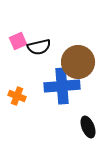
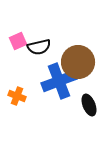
blue cross: moved 3 px left, 5 px up; rotated 16 degrees counterclockwise
black ellipse: moved 1 px right, 22 px up
